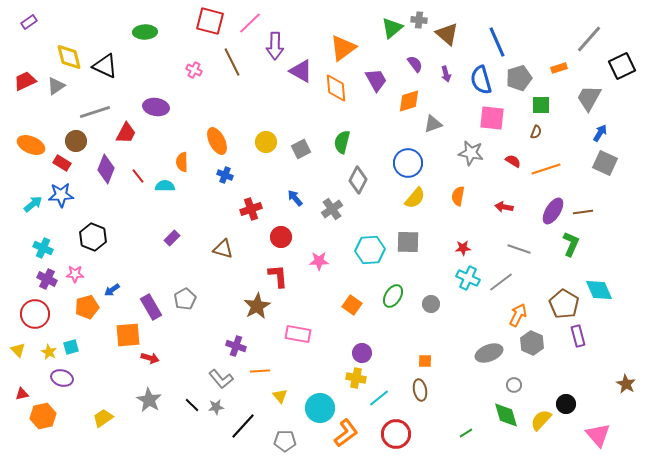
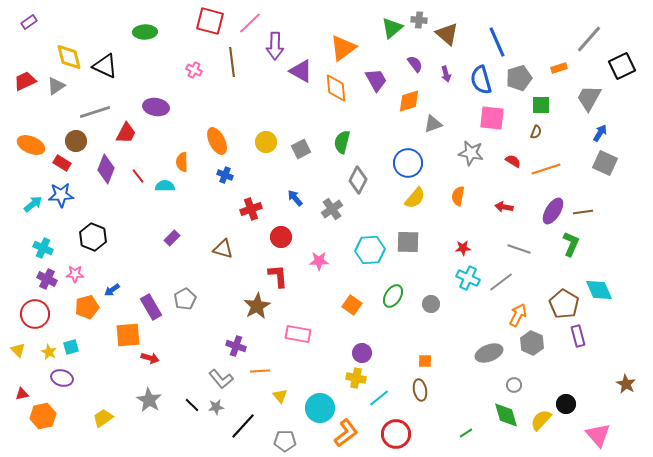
brown line at (232, 62): rotated 20 degrees clockwise
